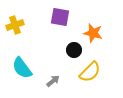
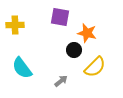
yellow cross: rotated 18 degrees clockwise
orange star: moved 6 px left
yellow semicircle: moved 5 px right, 5 px up
gray arrow: moved 8 px right
